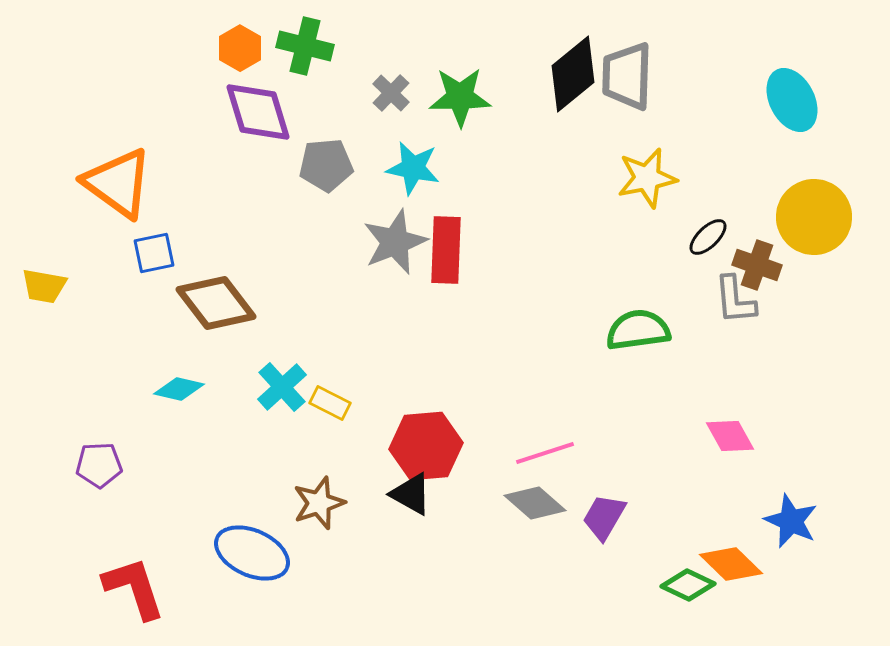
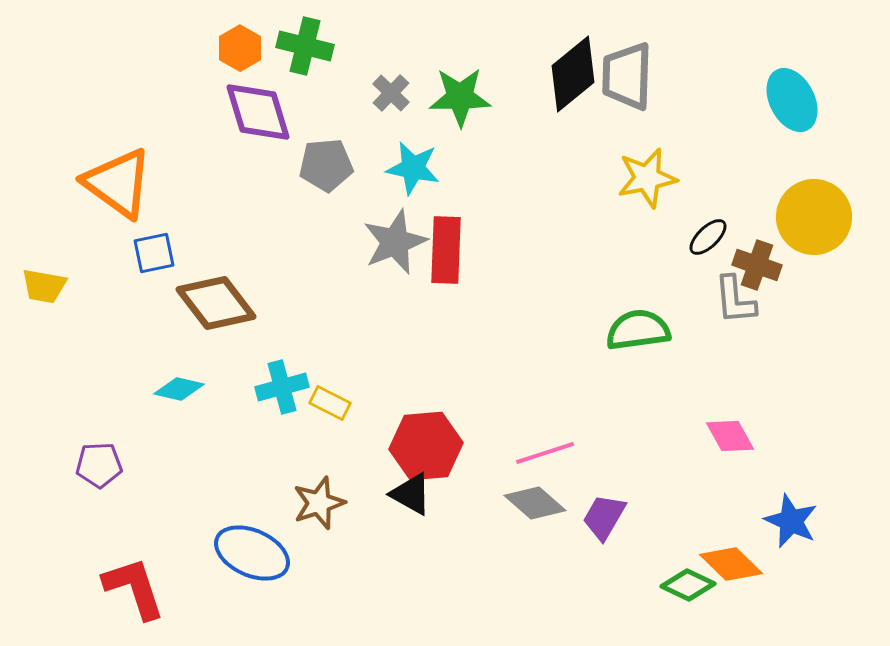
cyan cross: rotated 27 degrees clockwise
